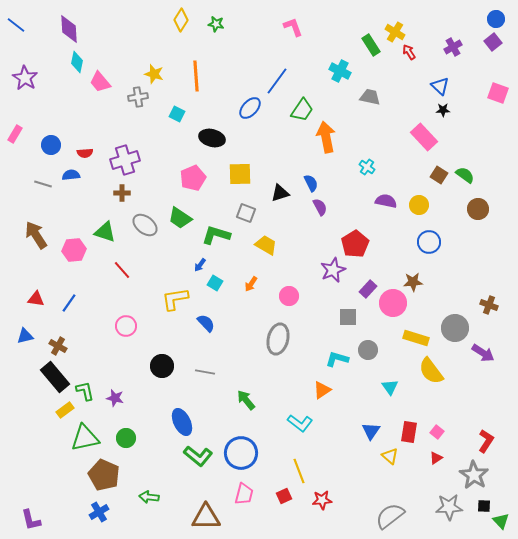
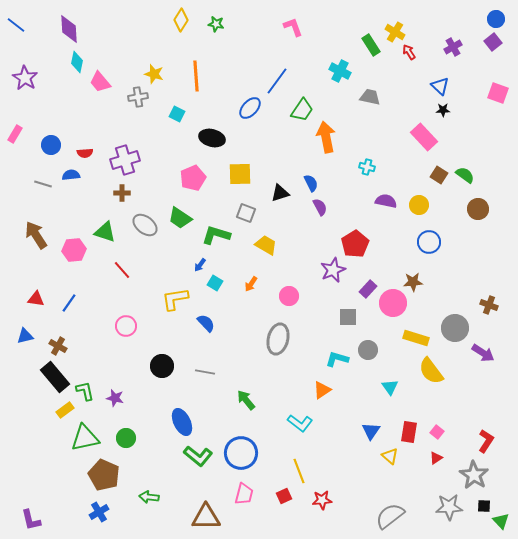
cyan cross at (367, 167): rotated 21 degrees counterclockwise
